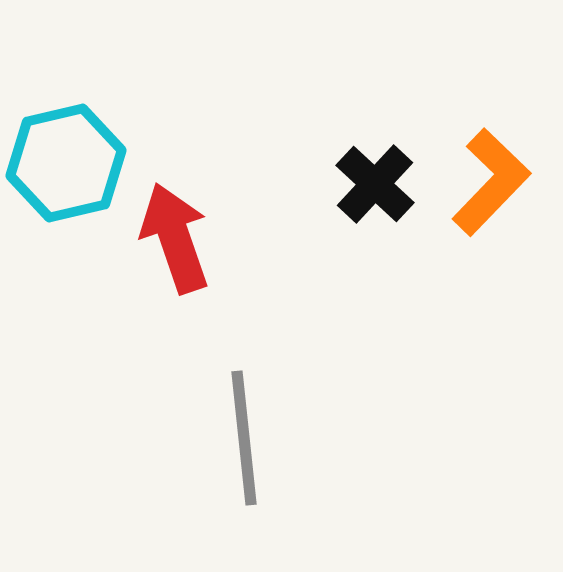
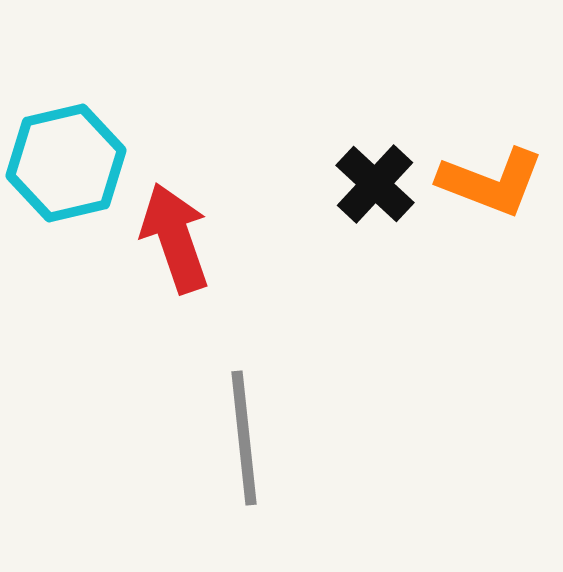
orange L-shape: rotated 67 degrees clockwise
